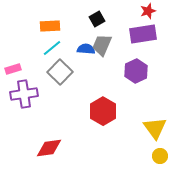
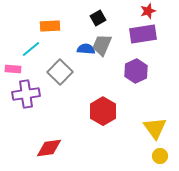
black square: moved 1 px right, 1 px up
cyan line: moved 21 px left, 1 px down
pink rectangle: rotated 21 degrees clockwise
purple cross: moved 2 px right
